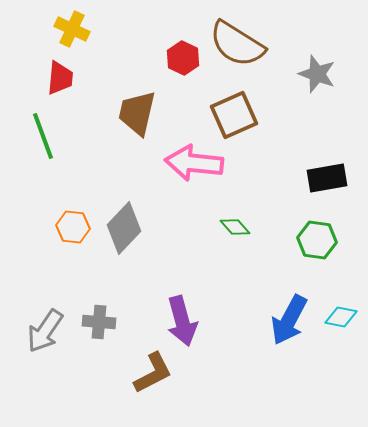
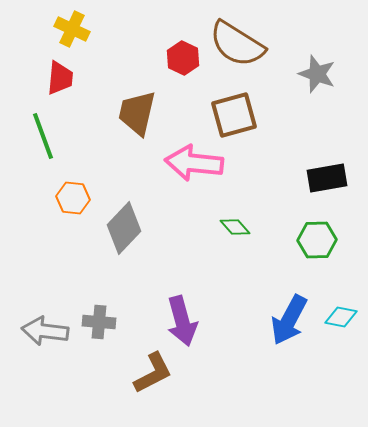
brown square: rotated 9 degrees clockwise
orange hexagon: moved 29 px up
green hexagon: rotated 9 degrees counterclockwise
gray arrow: rotated 63 degrees clockwise
